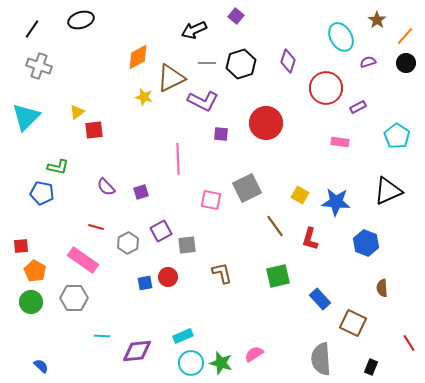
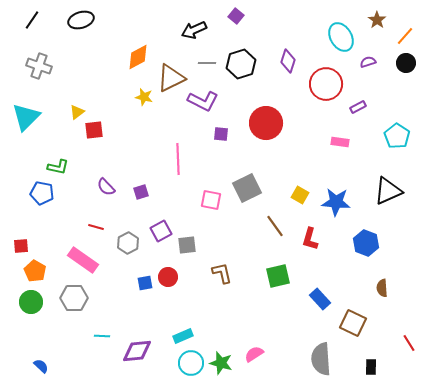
black line at (32, 29): moved 9 px up
red circle at (326, 88): moved 4 px up
black rectangle at (371, 367): rotated 21 degrees counterclockwise
